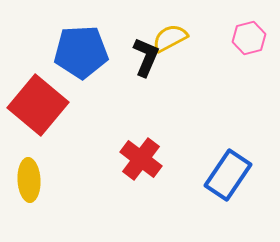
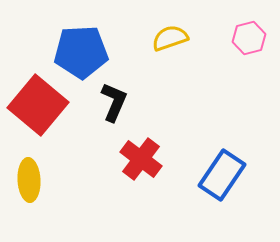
yellow semicircle: rotated 9 degrees clockwise
black L-shape: moved 32 px left, 45 px down
blue rectangle: moved 6 px left
